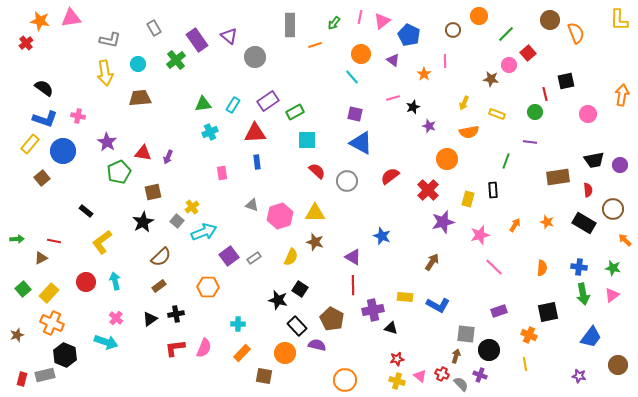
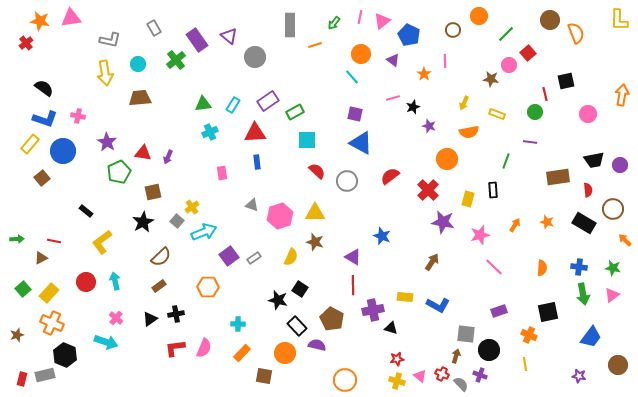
purple star at (443, 222): rotated 25 degrees clockwise
